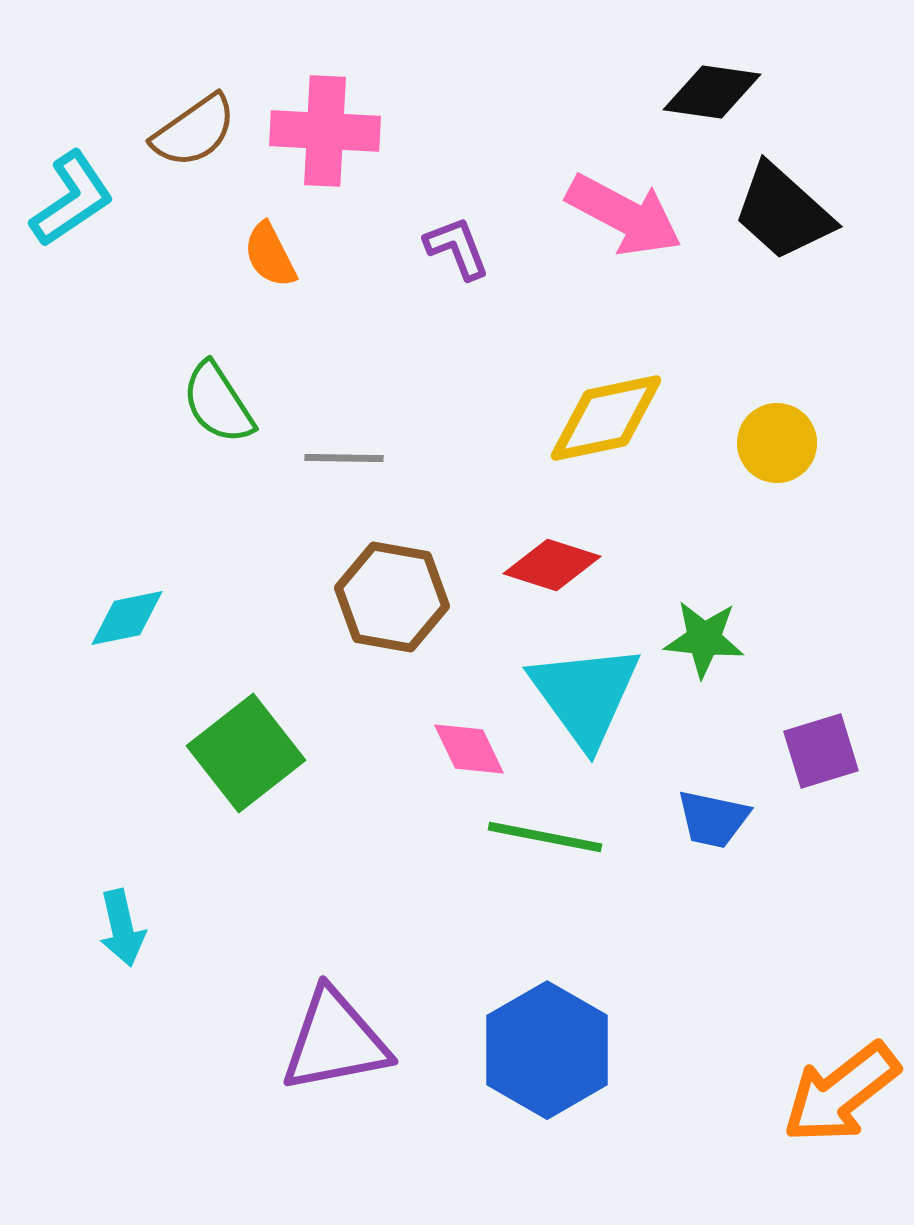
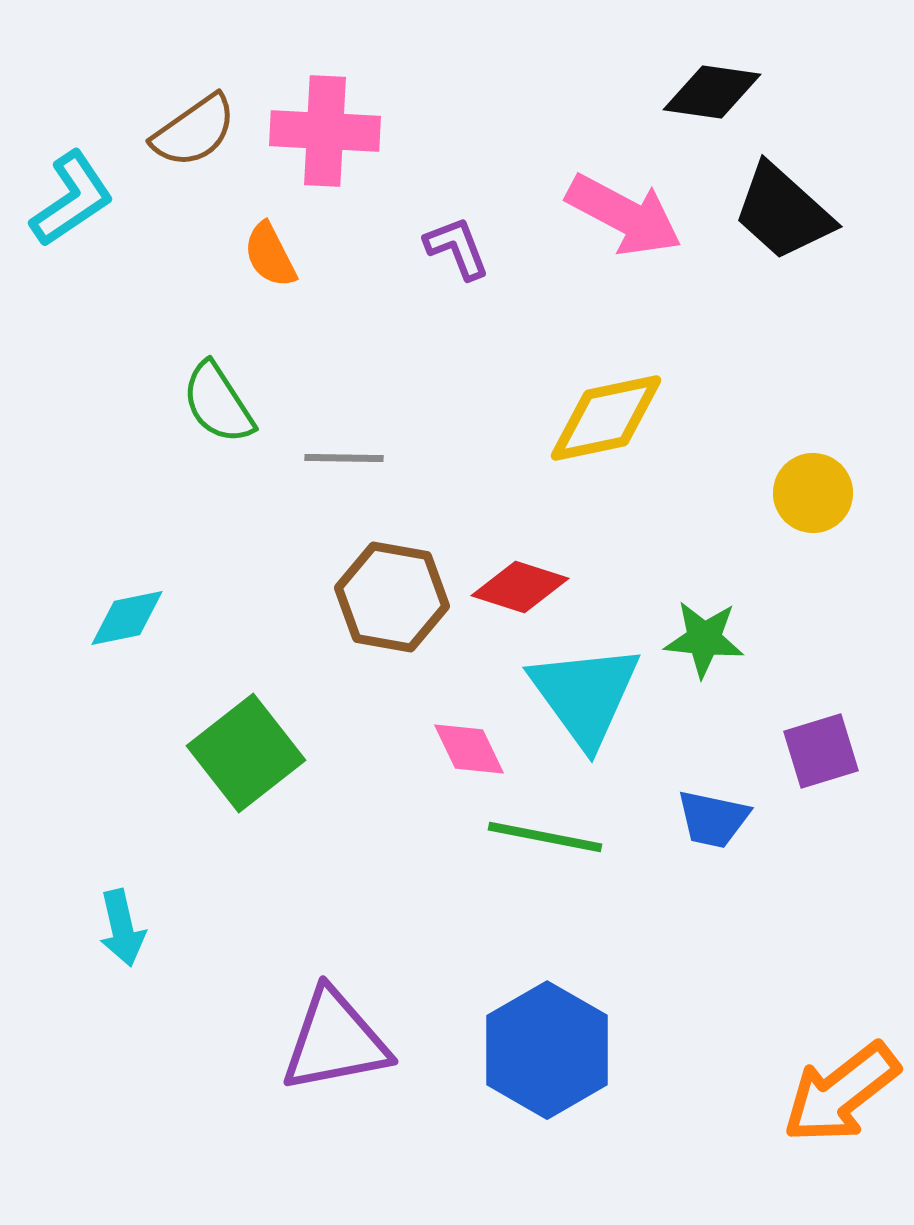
yellow circle: moved 36 px right, 50 px down
red diamond: moved 32 px left, 22 px down
